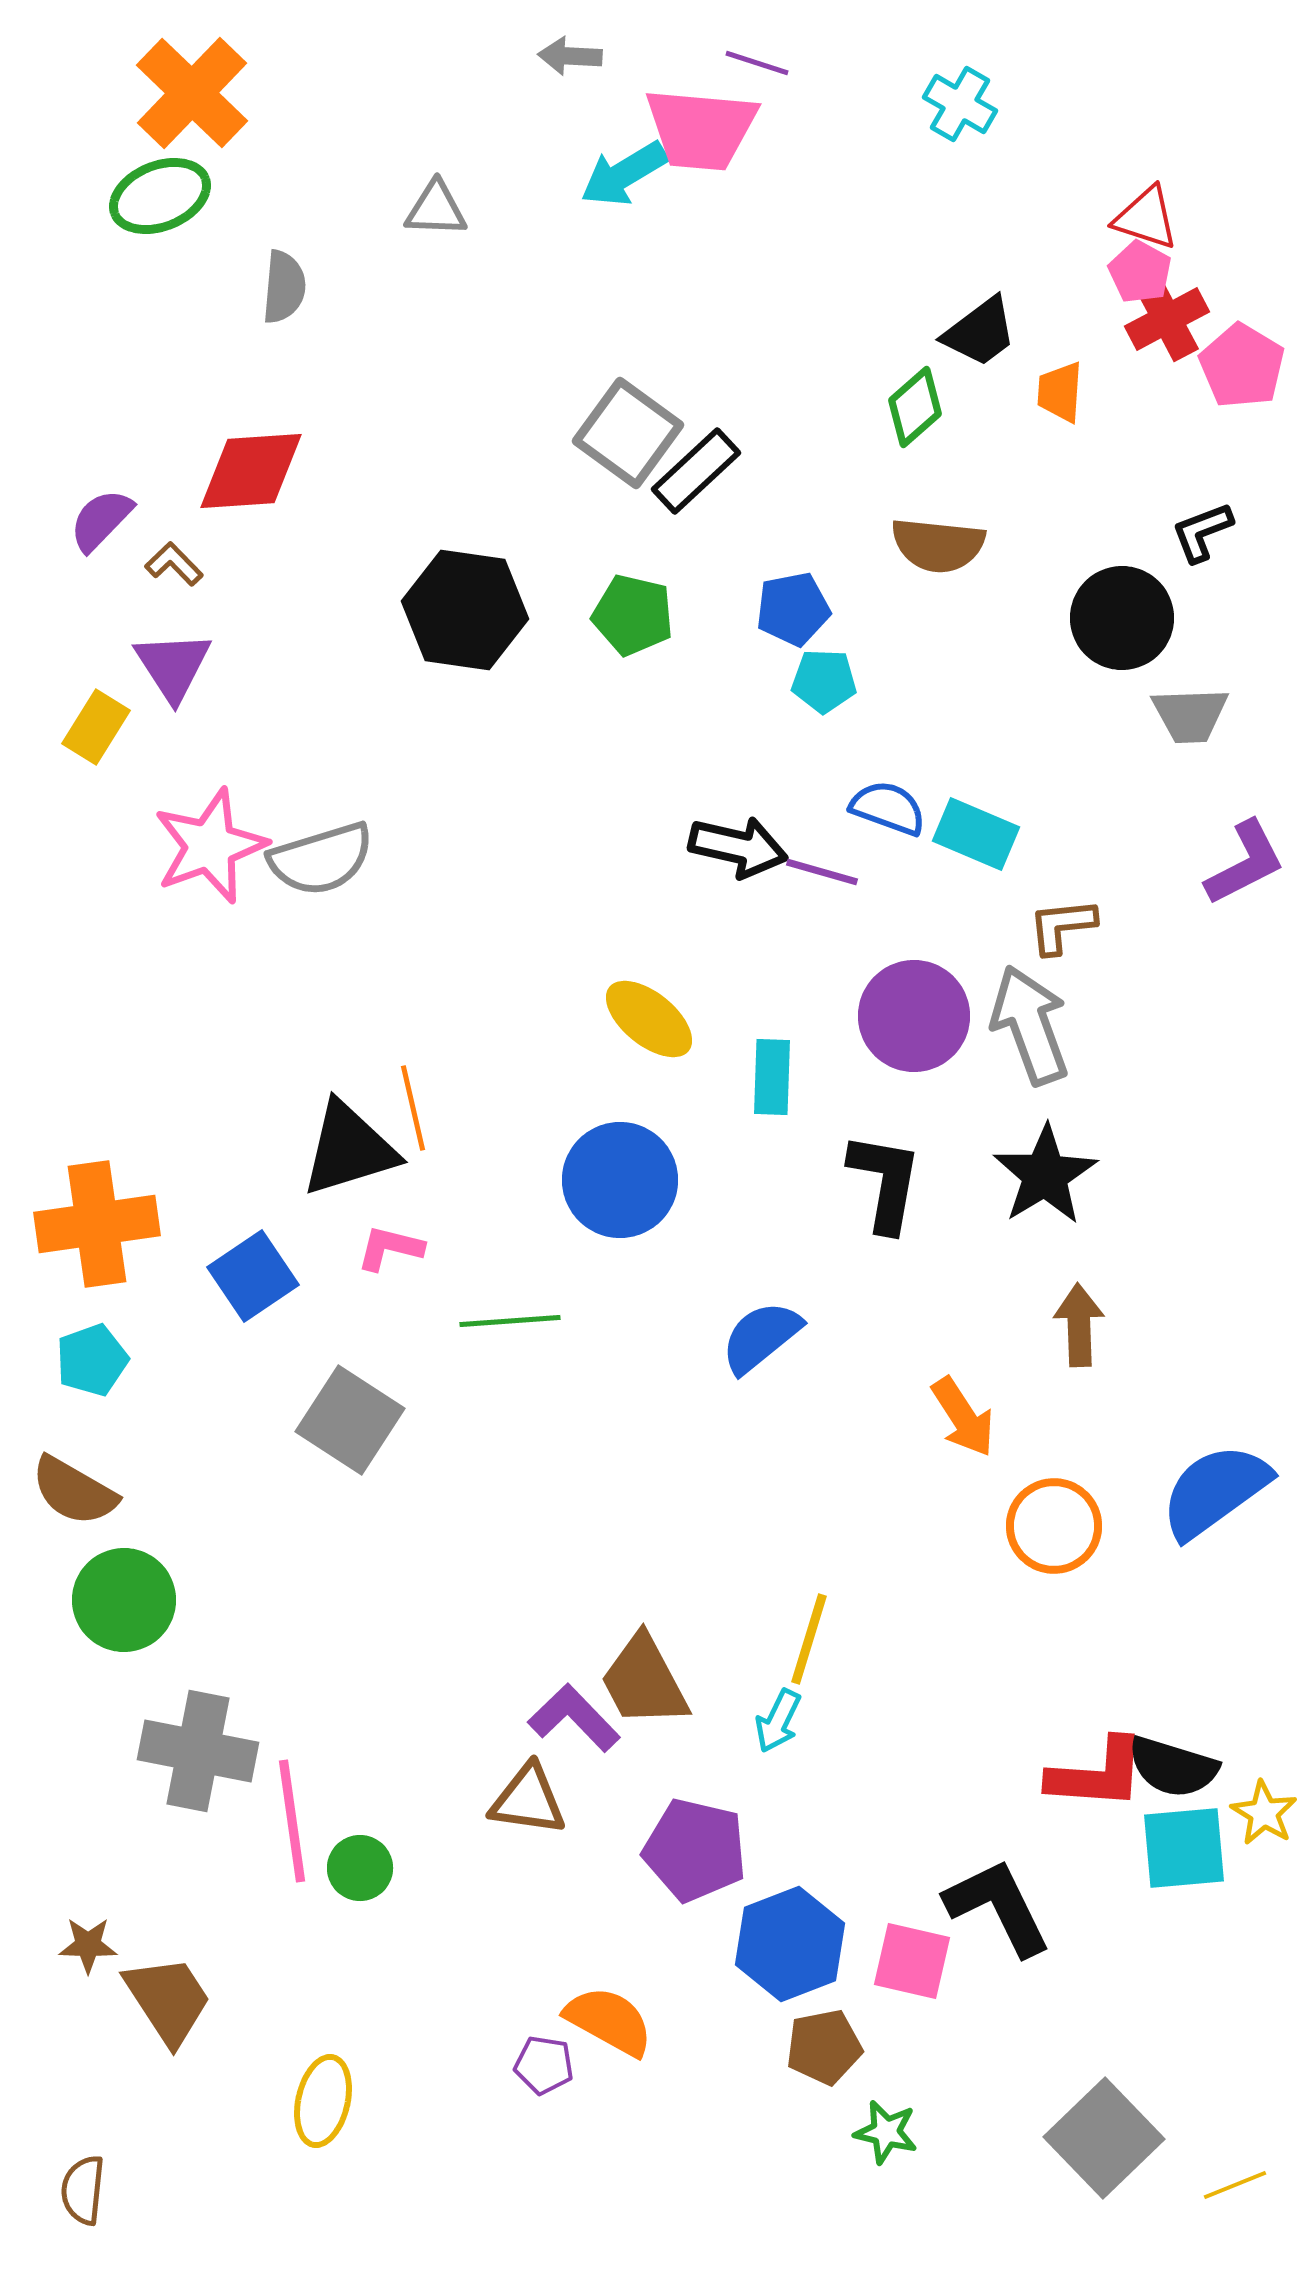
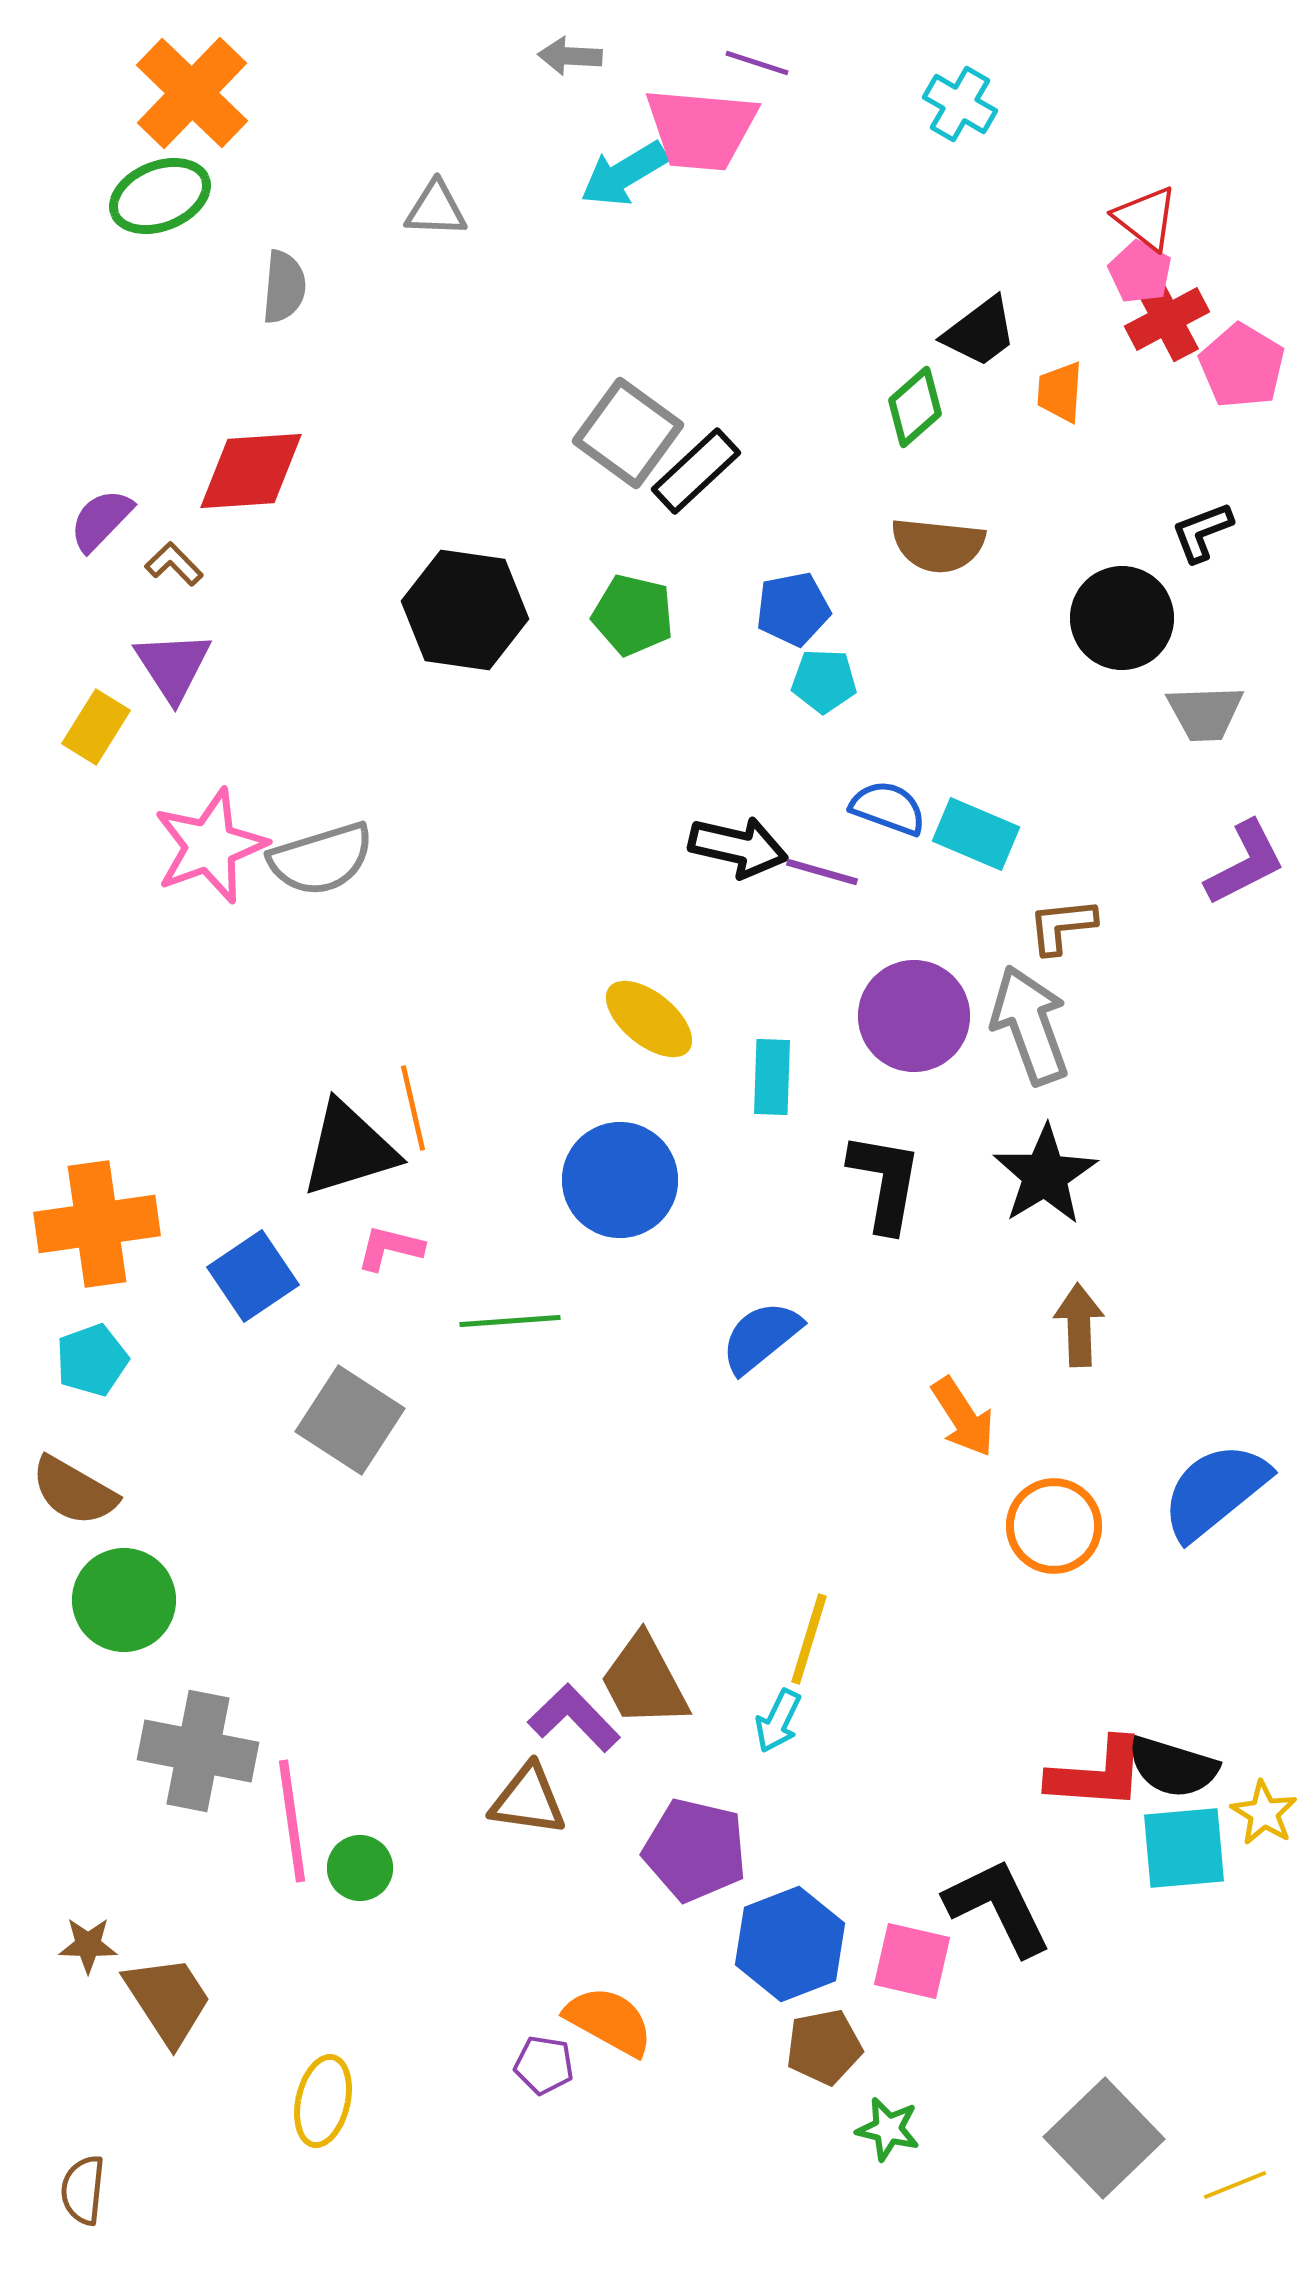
red triangle at (1146, 218): rotated 20 degrees clockwise
gray trapezoid at (1190, 715): moved 15 px right, 2 px up
blue semicircle at (1215, 1491): rotated 3 degrees counterclockwise
green star at (886, 2132): moved 2 px right, 3 px up
